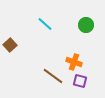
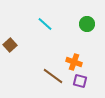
green circle: moved 1 px right, 1 px up
